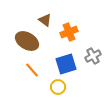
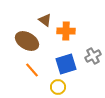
orange cross: moved 3 px left, 1 px up; rotated 24 degrees clockwise
